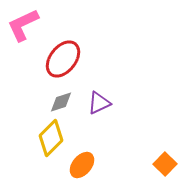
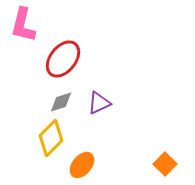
pink L-shape: rotated 51 degrees counterclockwise
